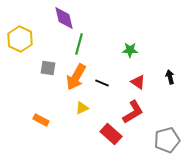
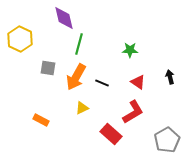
gray pentagon: rotated 15 degrees counterclockwise
